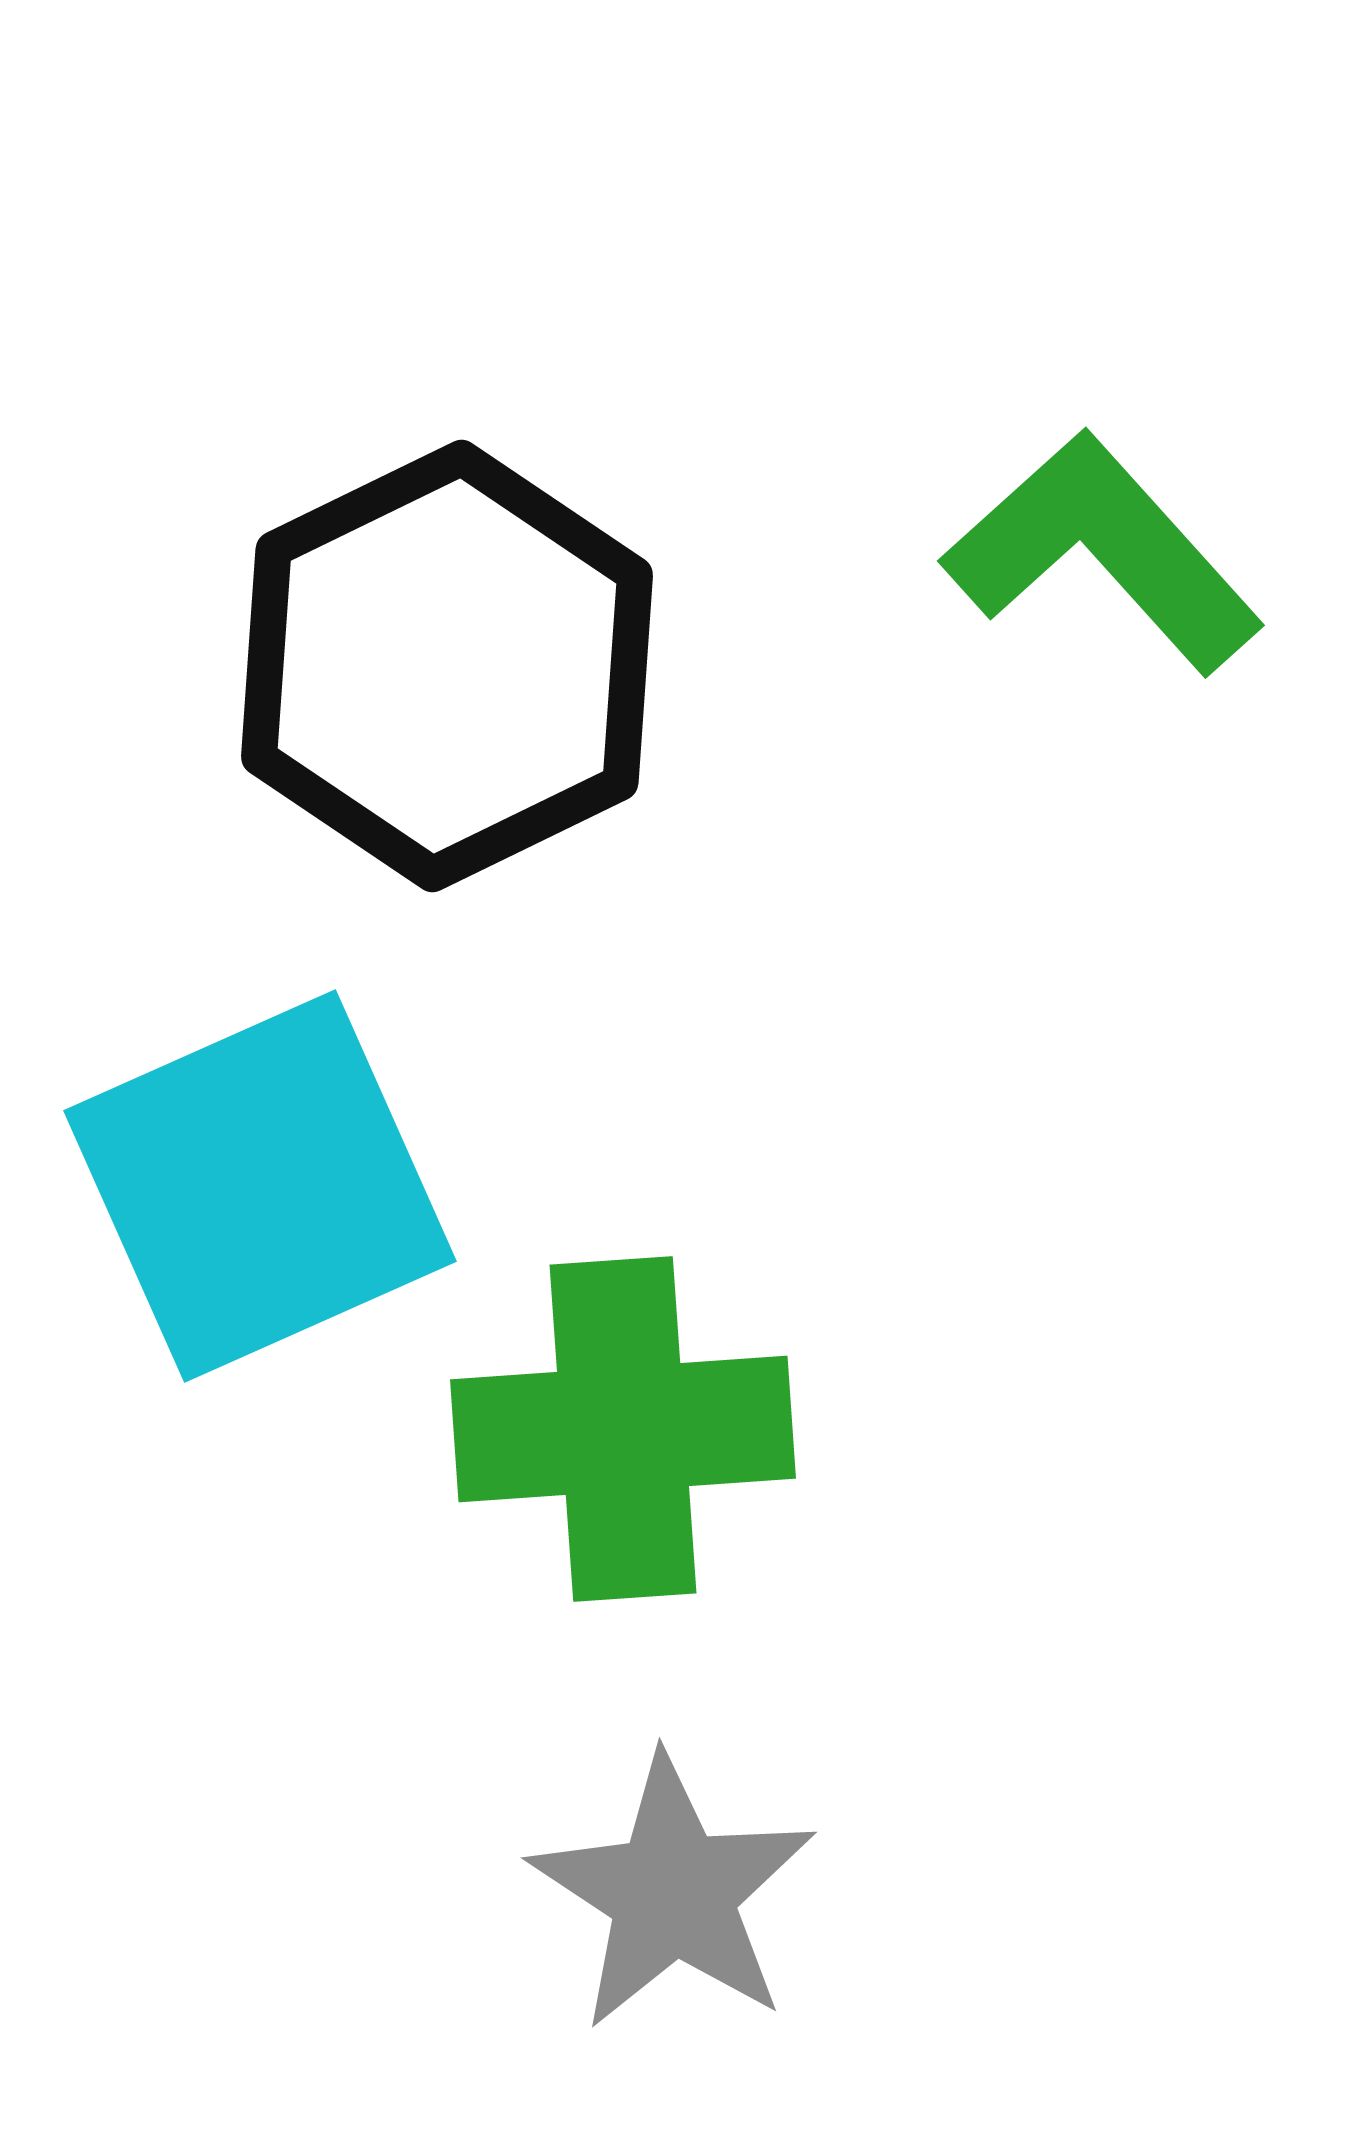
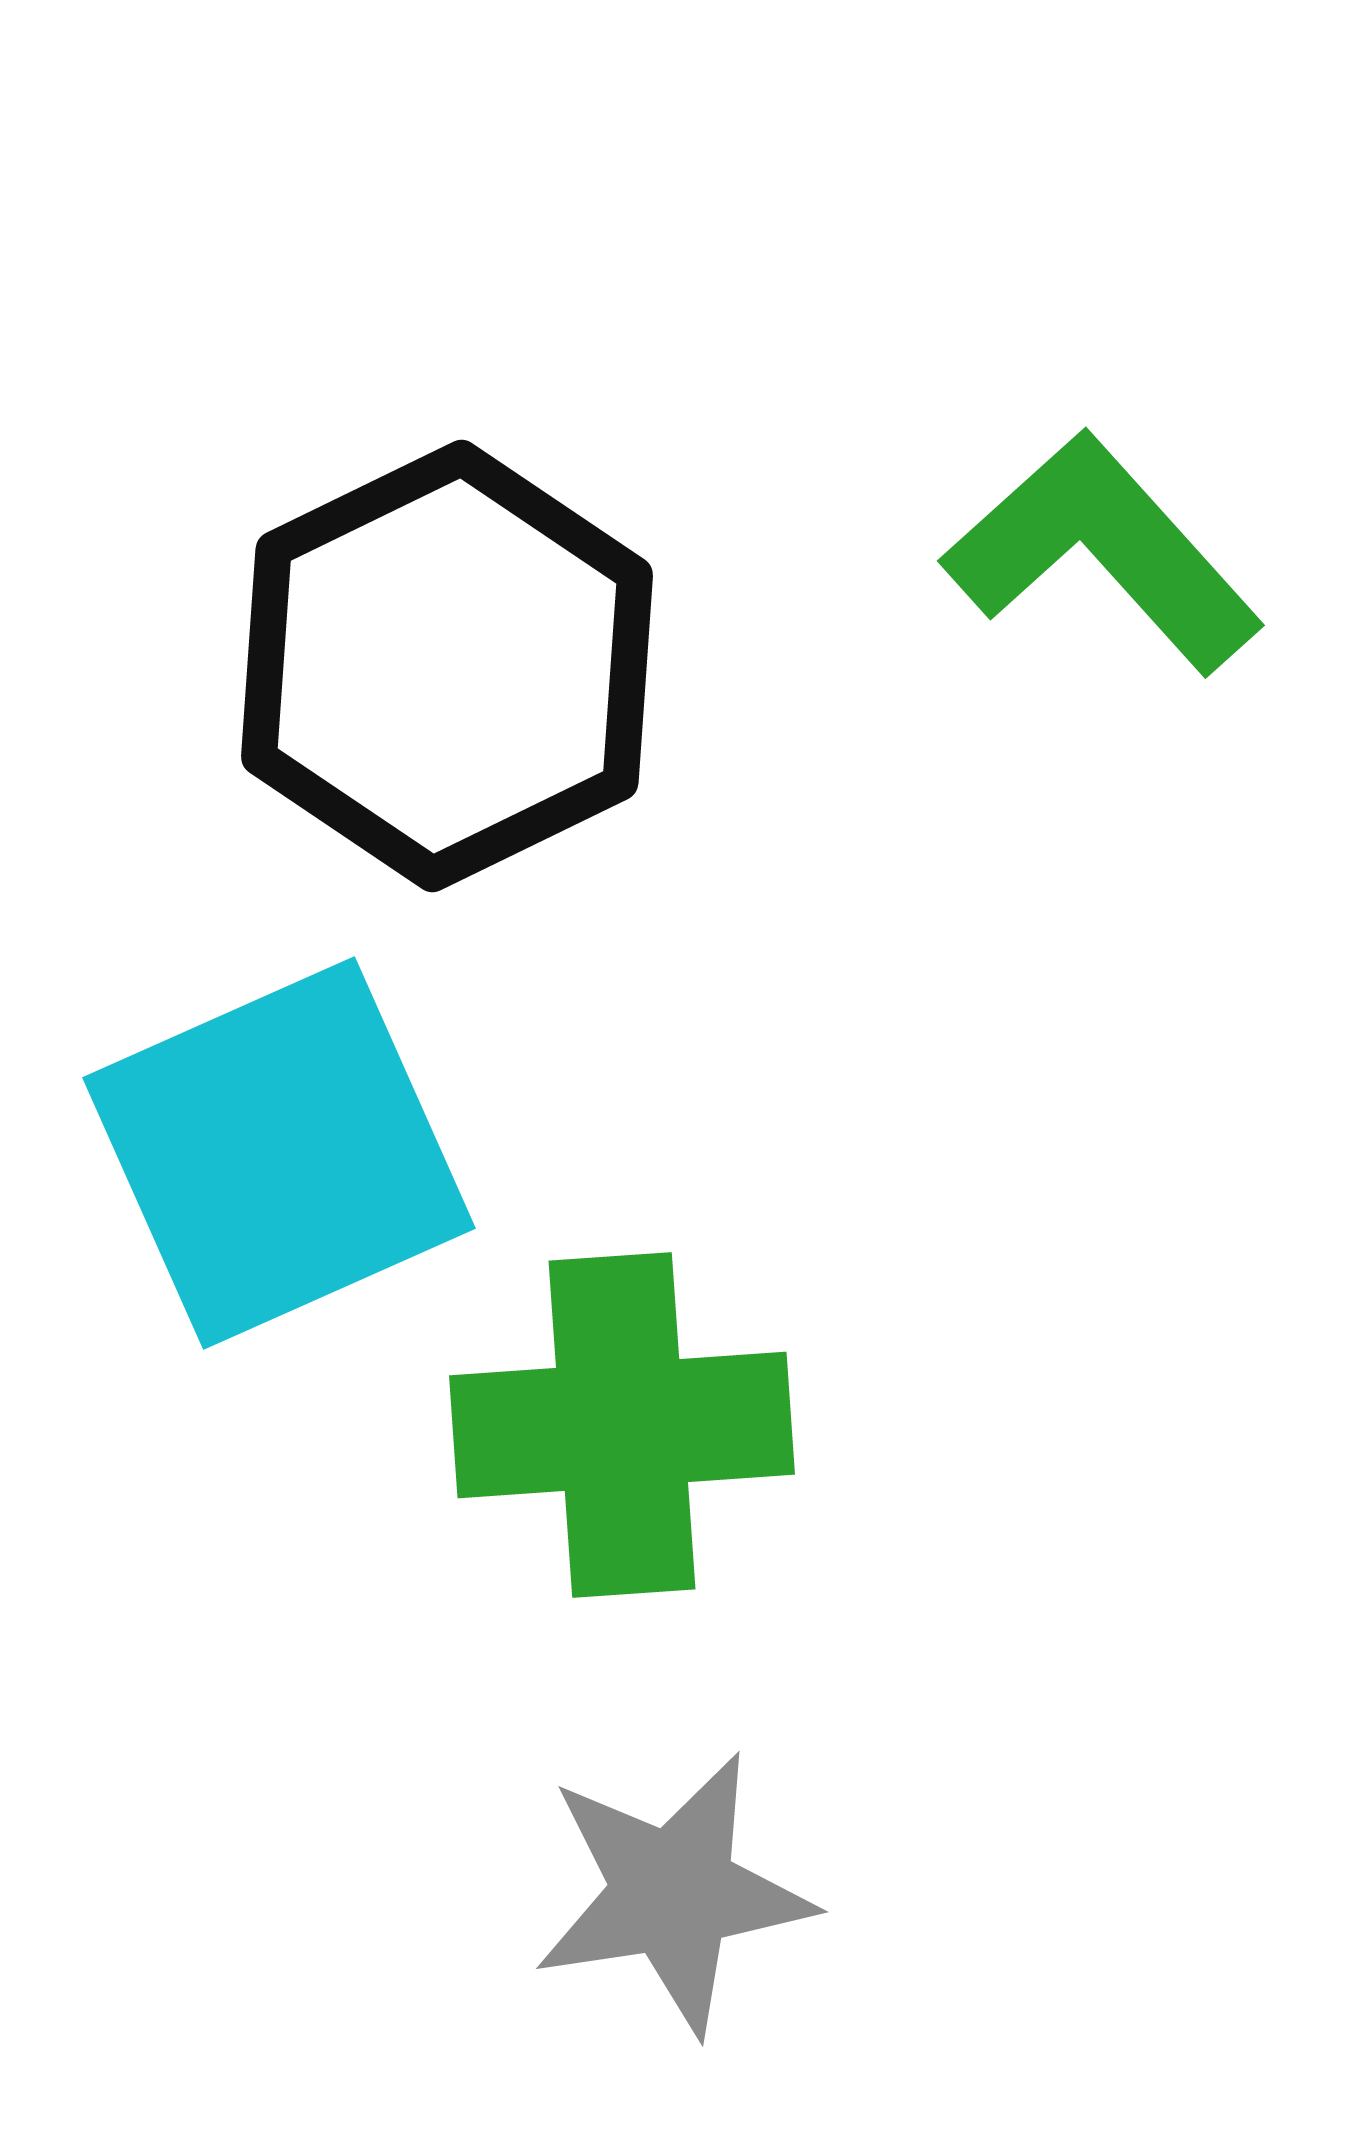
cyan square: moved 19 px right, 33 px up
green cross: moved 1 px left, 4 px up
gray star: rotated 30 degrees clockwise
